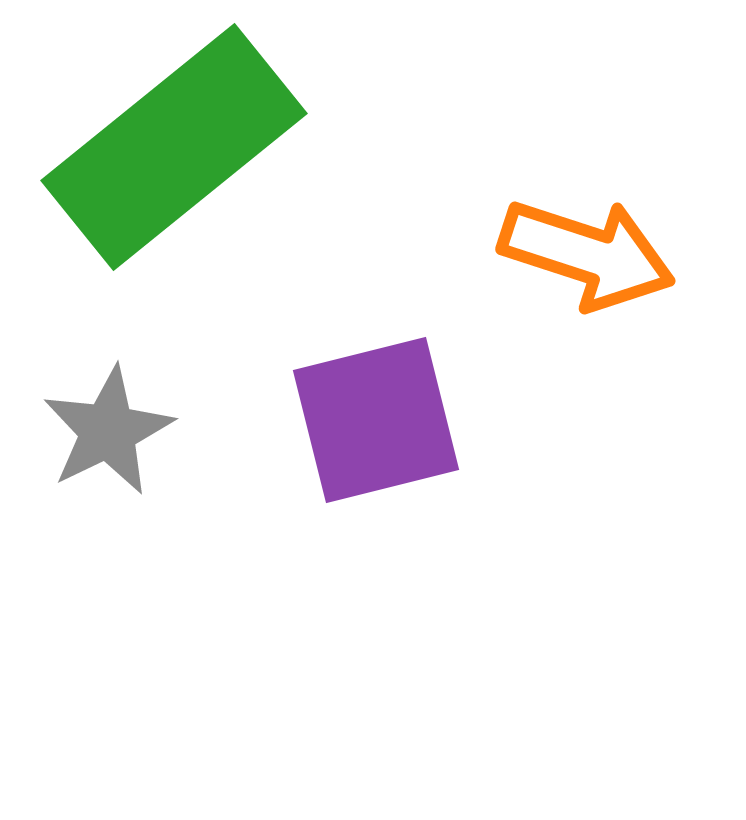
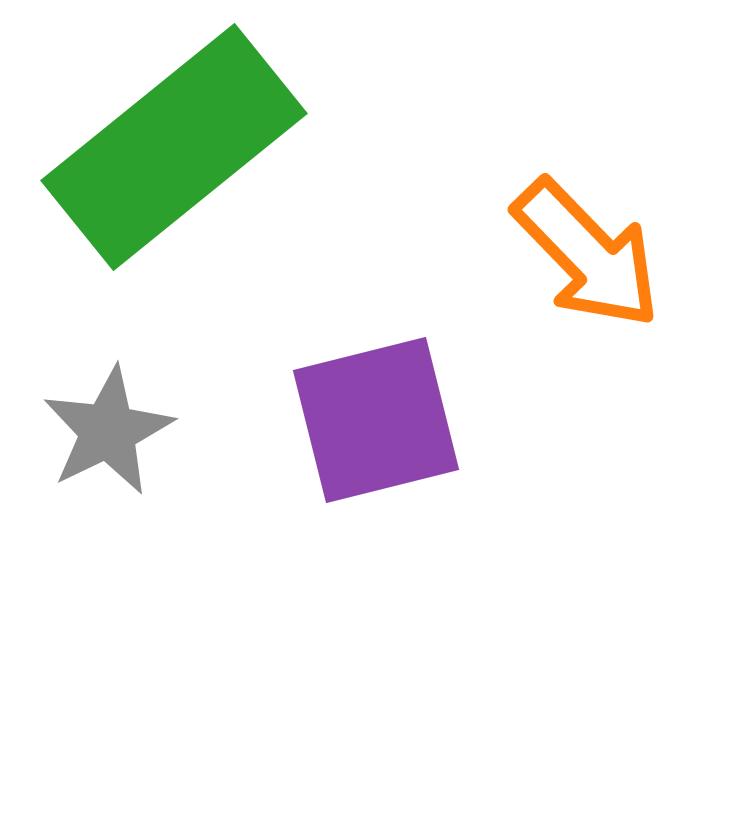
orange arrow: rotated 28 degrees clockwise
